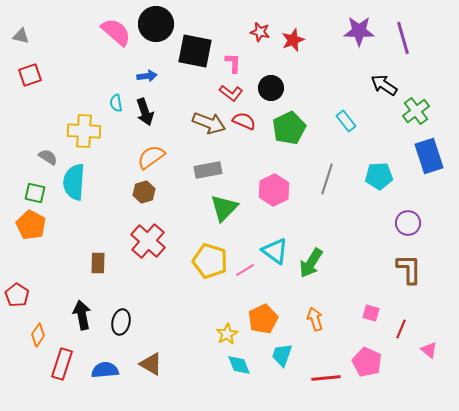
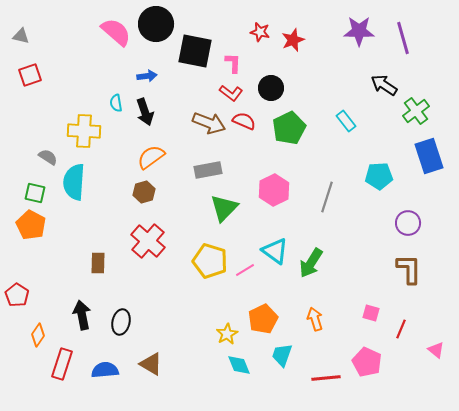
gray line at (327, 179): moved 18 px down
pink triangle at (429, 350): moved 7 px right
